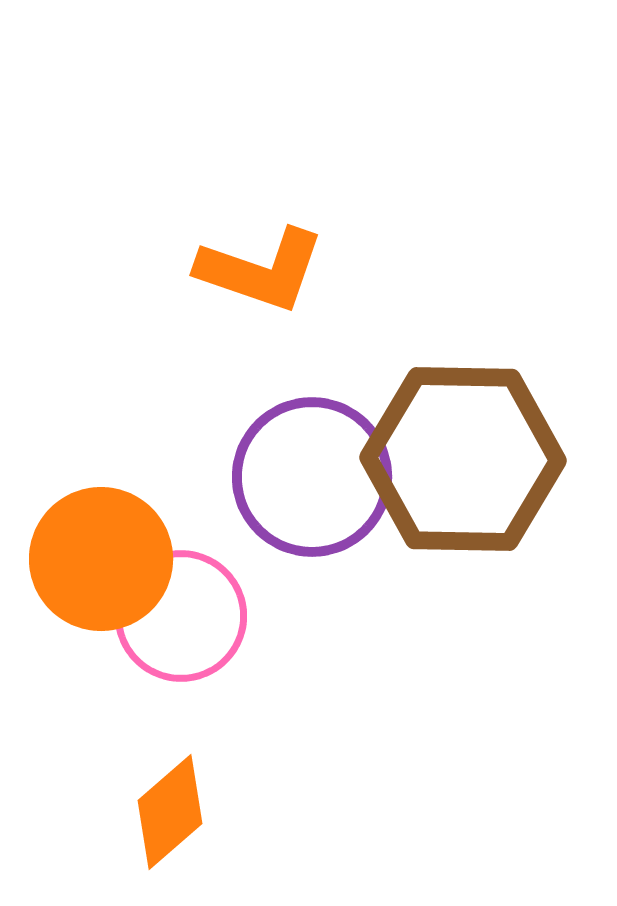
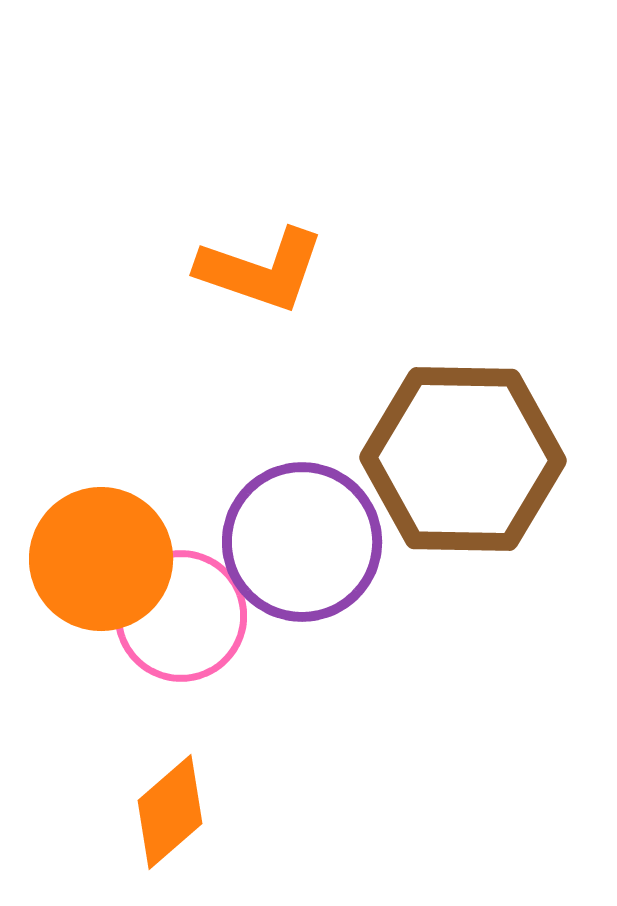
purple circle: moved 10 px left, 65 px down
